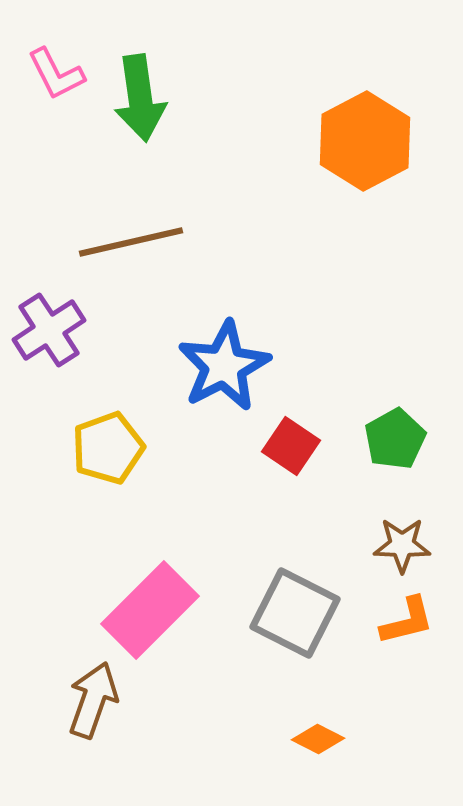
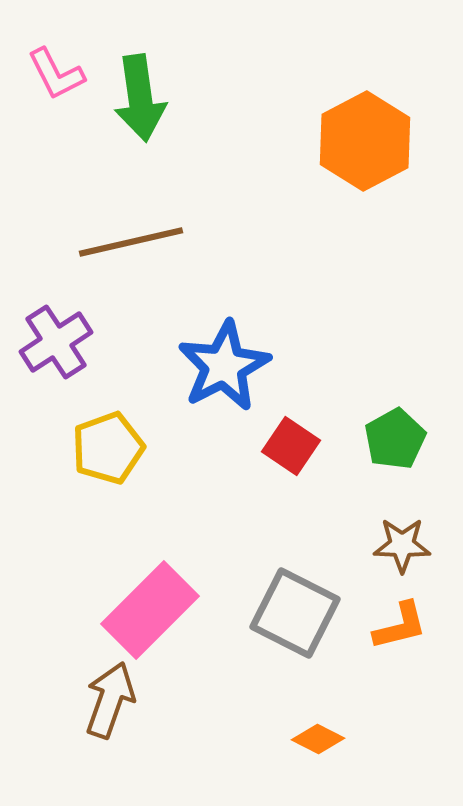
purple cross: moved 7 px right, 12 px down
orange L-shape: moved 7 px left, 5 px down
brown arrow: moved 17 px right
